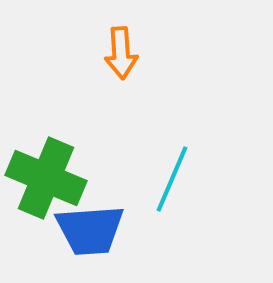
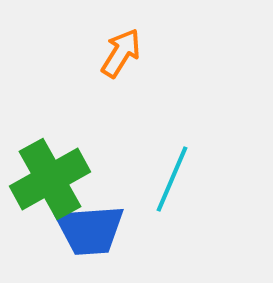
orange arrow: rotated 144 degrees counterclockwise
green cross: moved 4 px right, 1 px down; rotated 38 degrees clockwise
